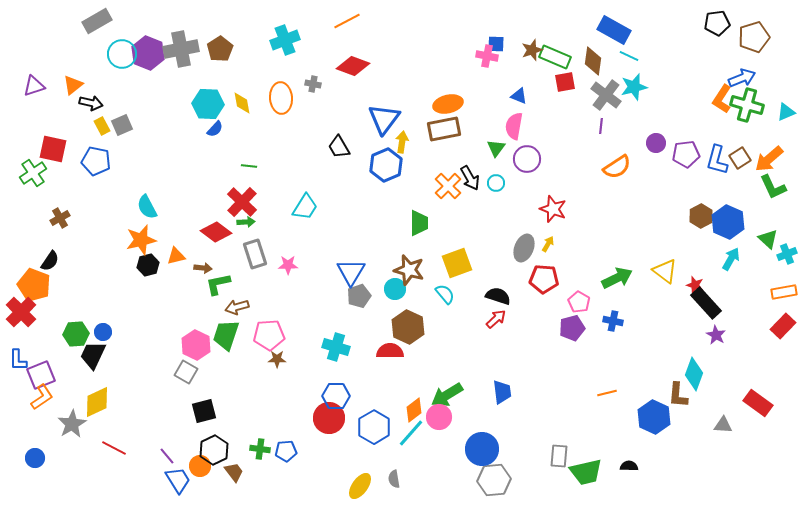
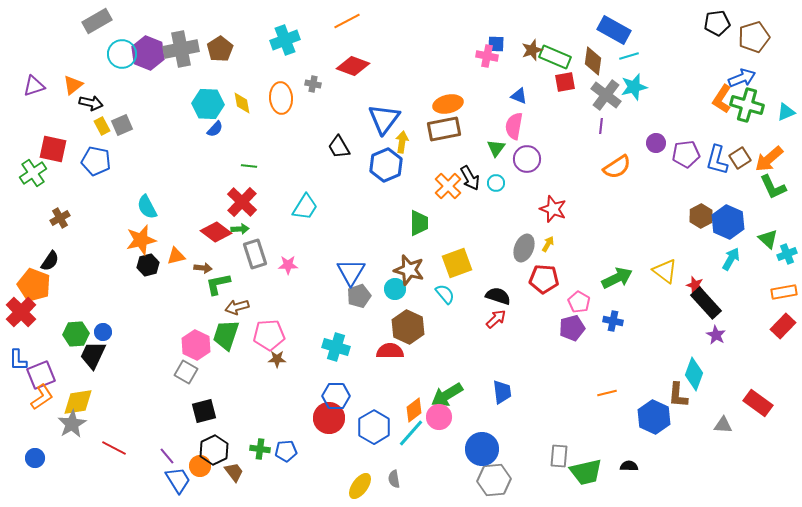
cyan line at (629, 56): rotated 42 degrees counterclockwise
green arrow at (246, 222): moved 6 px left, 7 px down
yellow diamond at (97, 402): moved 19 px left; rotated 16 degrees clockwise
